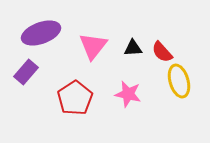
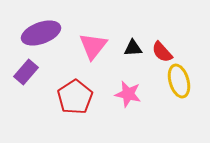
red pentagon: moved 1 px up
